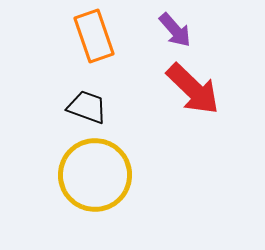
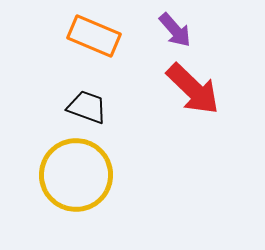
orange rectangle: rotated 48 degrees counterclockwise
yellow circle: moved 19 px left
